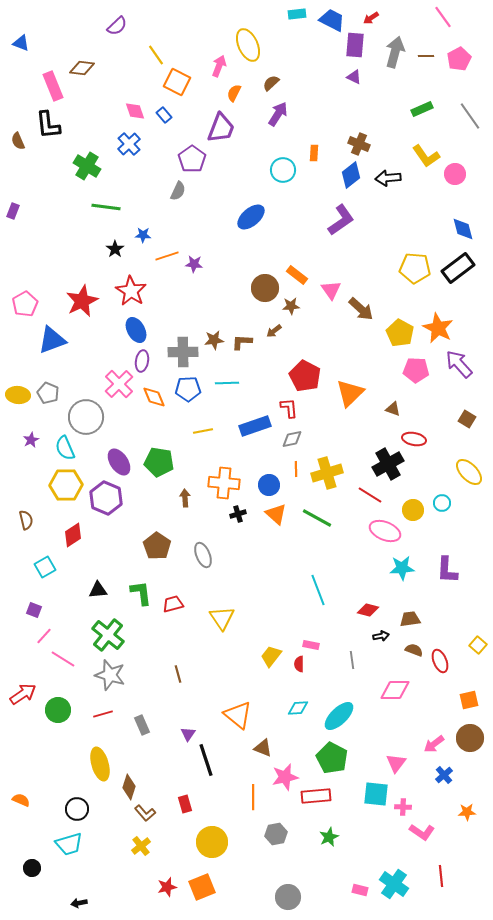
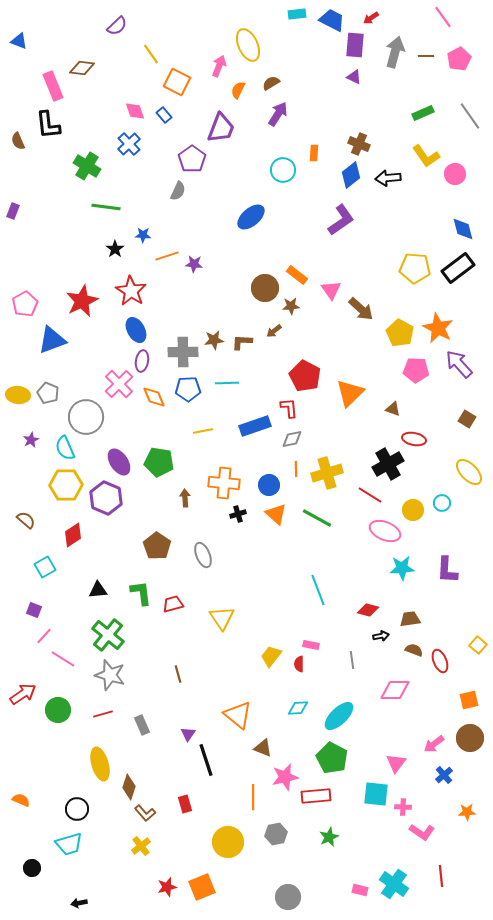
blue triangle at (21, 43): moved 2 px left, 2 px up
yellow line at (156, 55): moved 5 px left, 1 px up
brown semicircle at (271, 83): rotated 12 degrees clockwise
orange semicircle at (234, 93): moved 4 px right, 3 px up
green rectangle at (422, 109): moved 1 px right, 4 px down
brown semicircle at (26, 520): rotated 36 degrees counterclockwise
yellow circle at (212, 842): moved 16 px right
